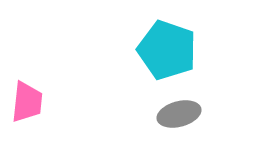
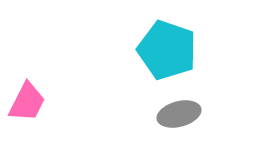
pink trapezoid: rotated 21 degrees clockwise
